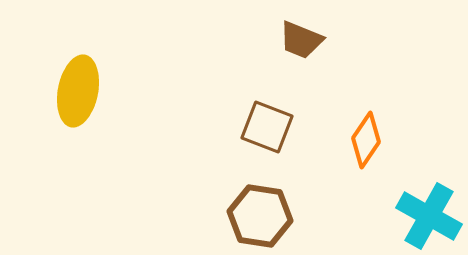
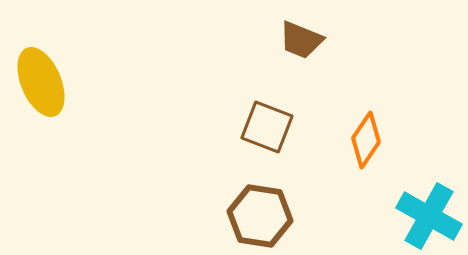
yellow ellipse: moved 37 px left, 9 px up; rotated 34 degrees counterclockwise
